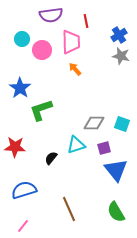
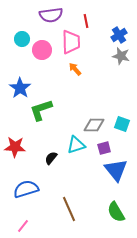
gray diamond: moved 2 px down
blue semicircle: moved 2 px right, 1 px up
